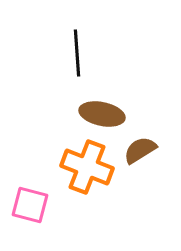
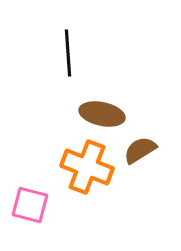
black line: moved 9 px left
